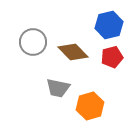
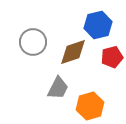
blue hexagon: moved 11 px left
brown diamond: rotated 64 degrees counterclockwise
gray trapezoid: rotated 75 degrees counterclockwise
